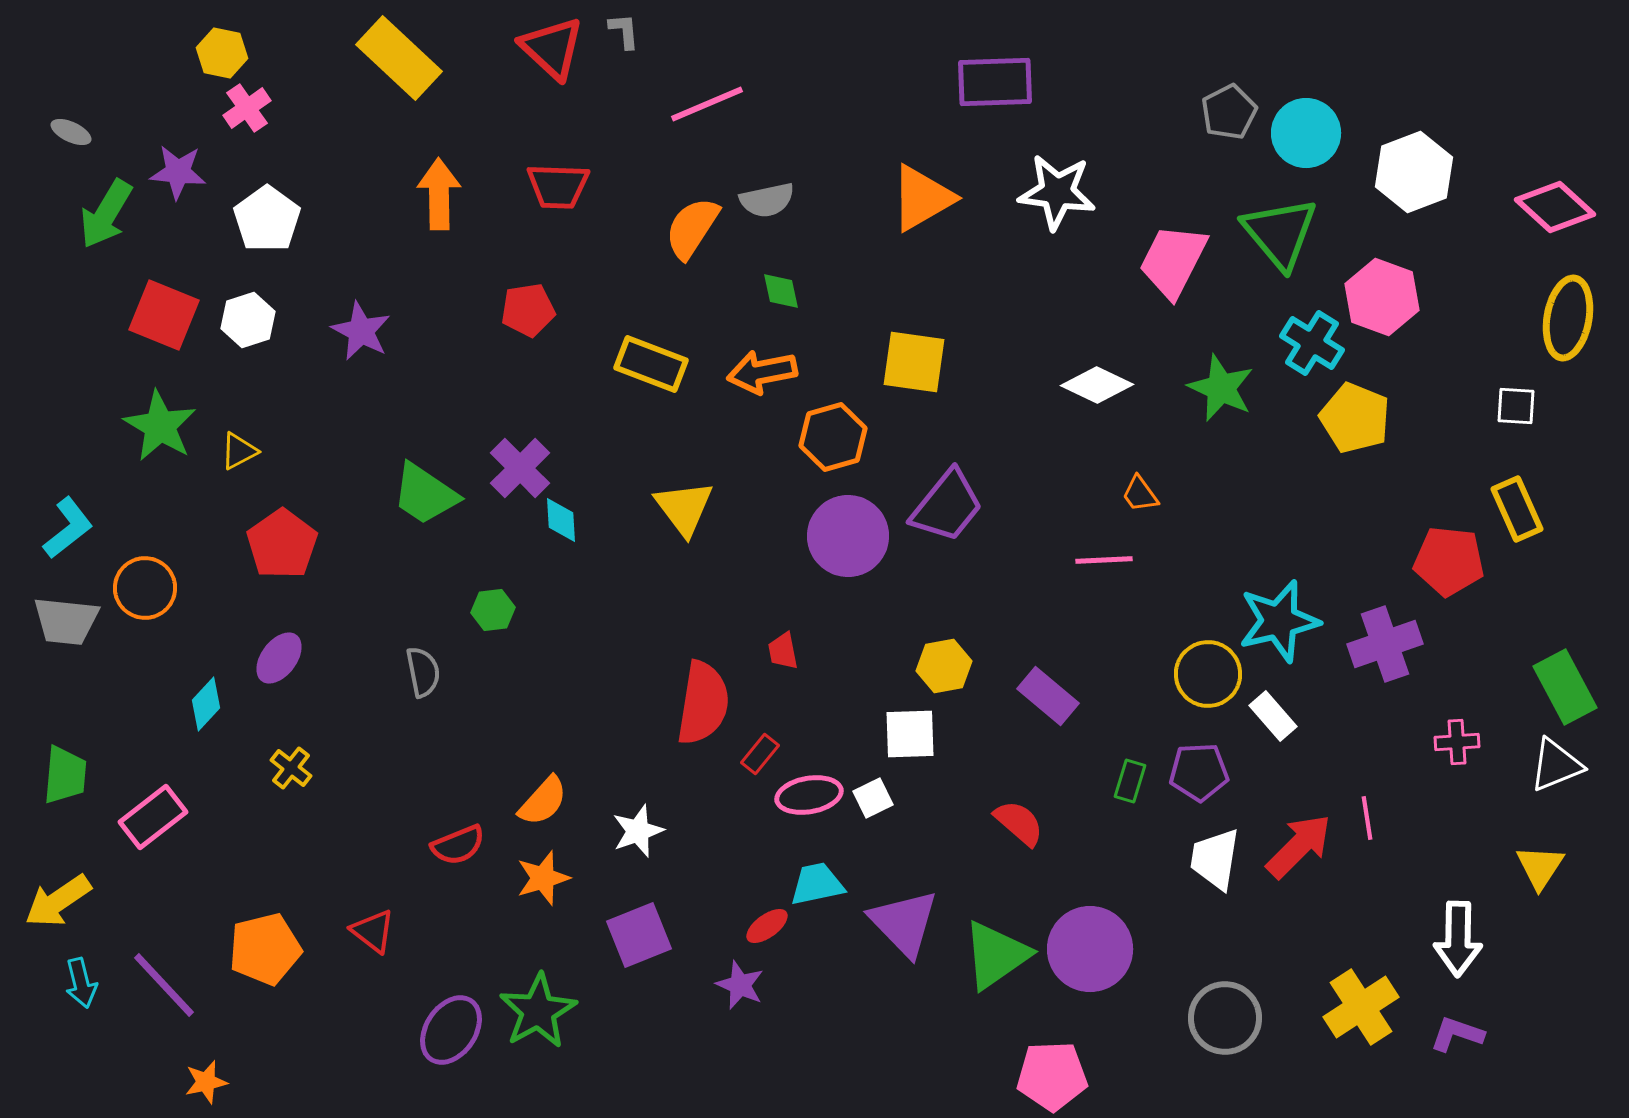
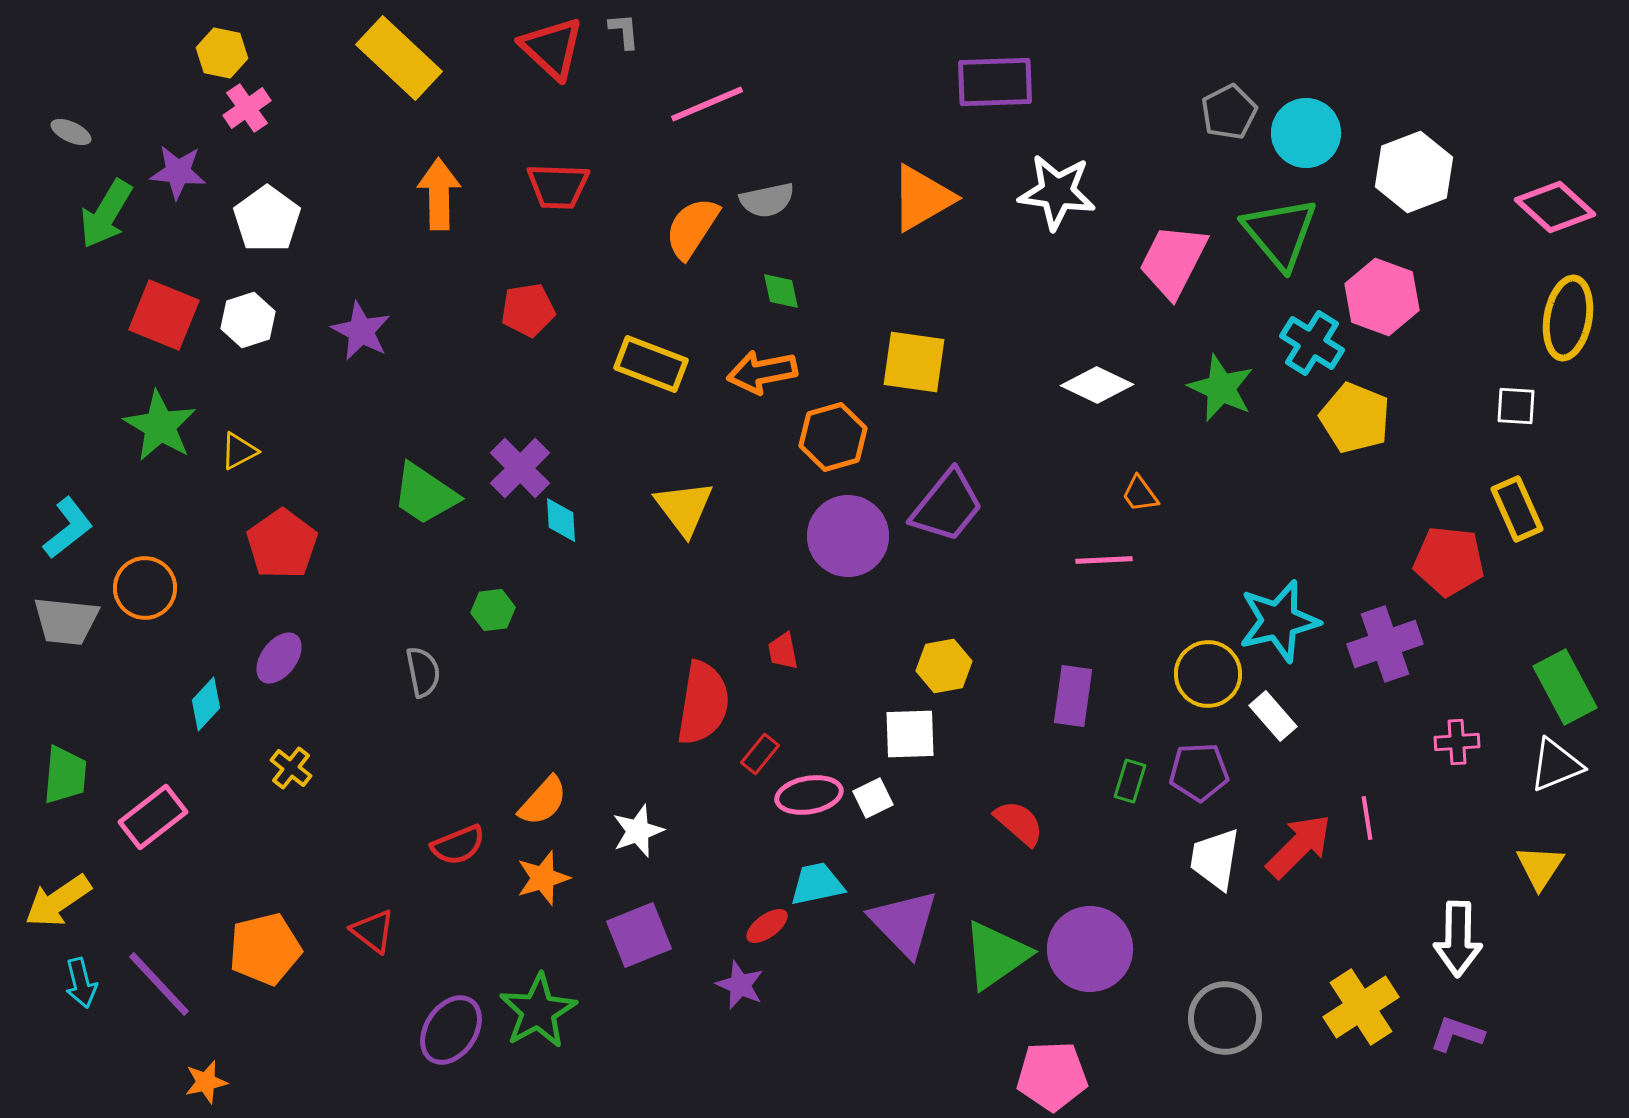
purple rectangle at (1048, 696): moved 25 px right; rotated 58 degrees clockwise
purple line at (164, 985): moved 5 px left, 1 px up
